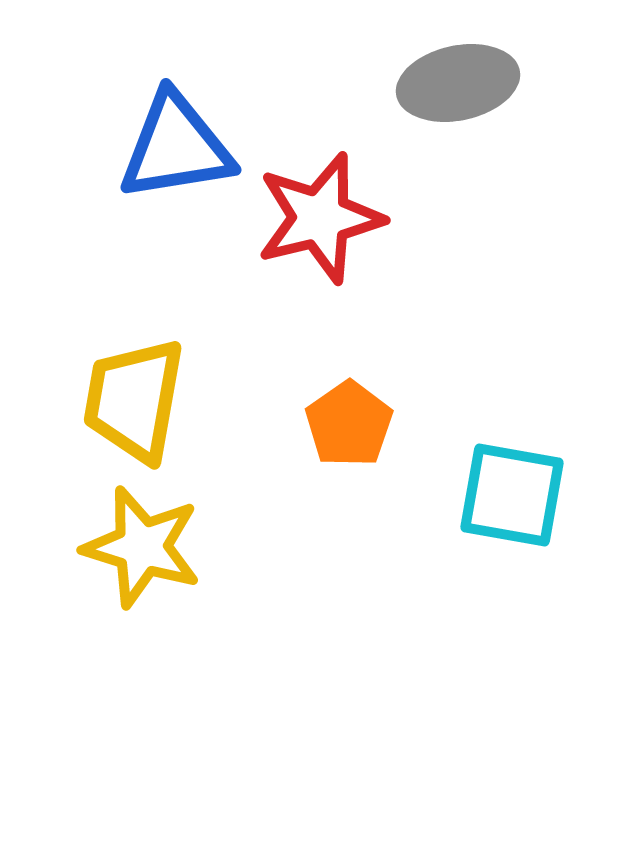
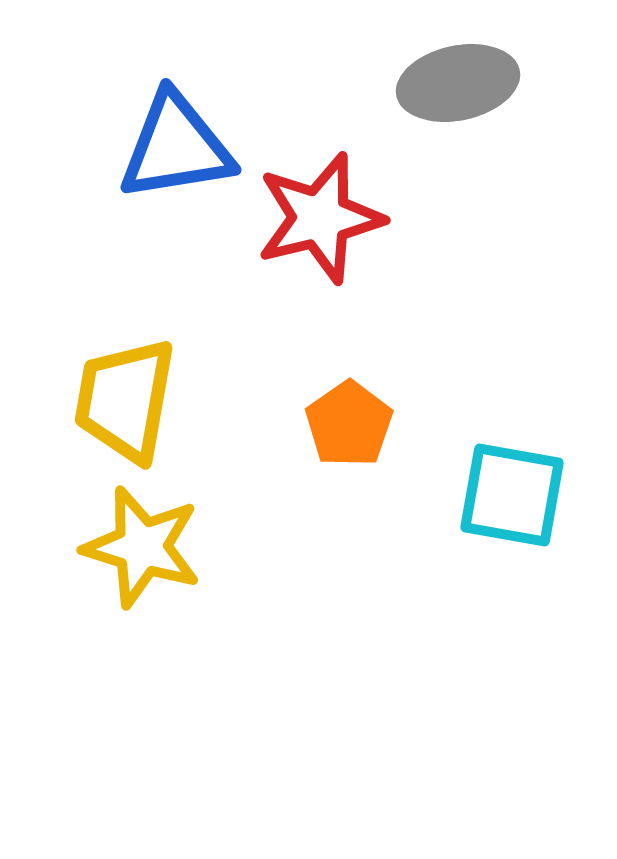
yellow trapezoid: moved 9 px left
